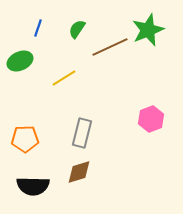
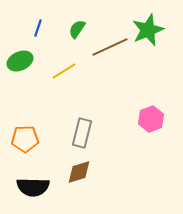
yellow line: moved 7 px up
black semicircle: moved 1 px down
